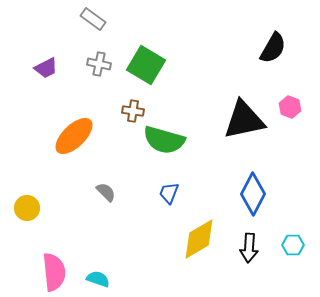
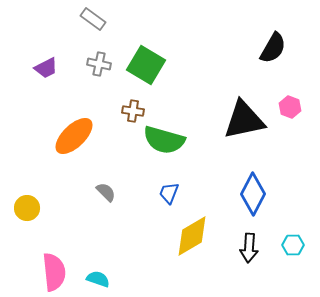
yellow diamond: moved 7 px left, 3 px up
